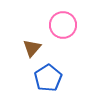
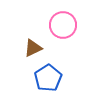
brown triangle: moved 1 px right; rotated 24 degrees clockwise
